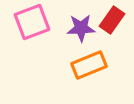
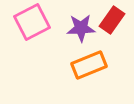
pink square: rotated 6 degrees counterclockwise
